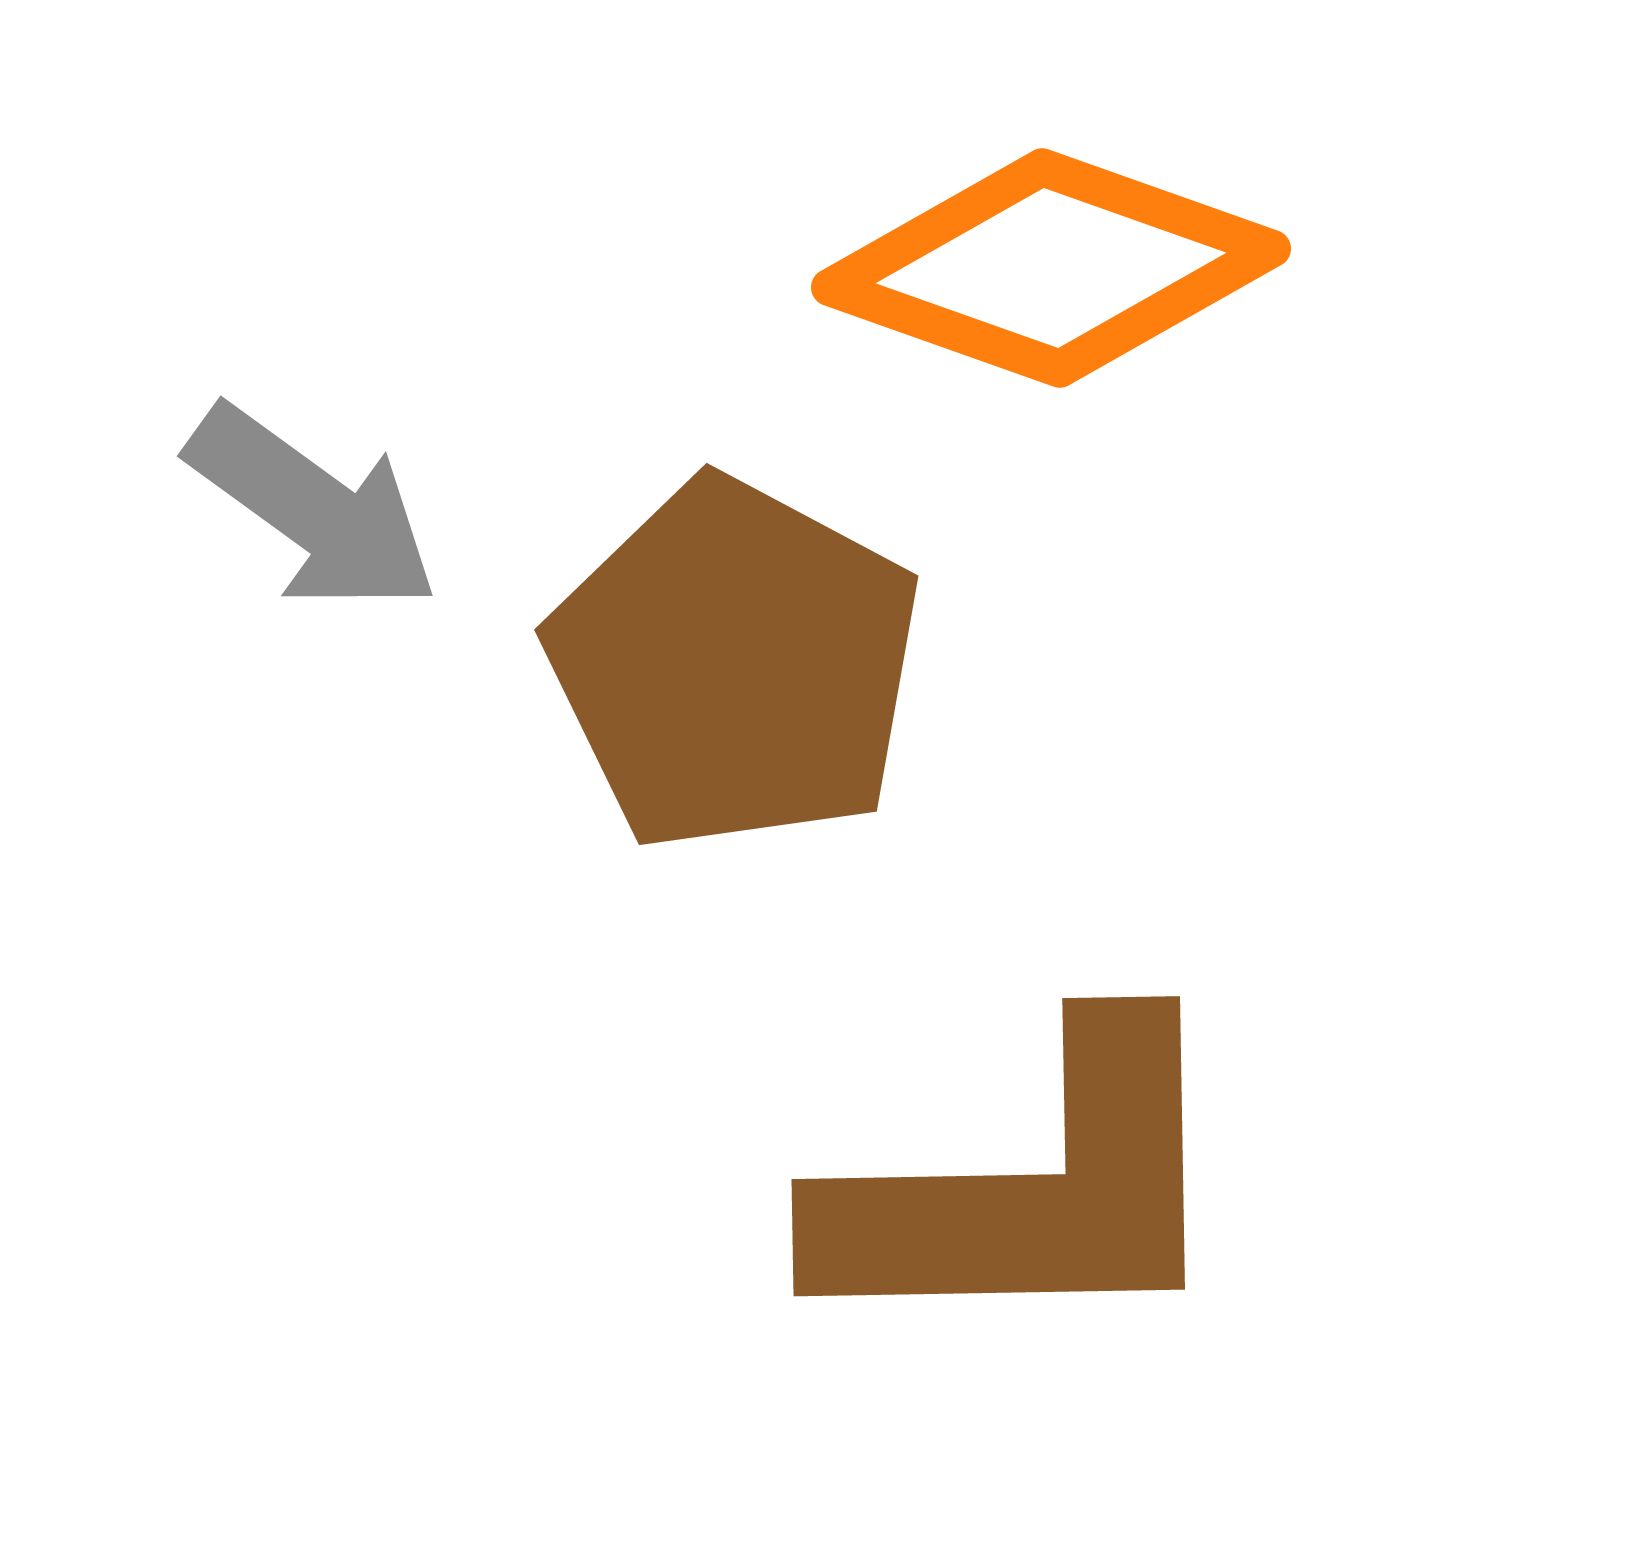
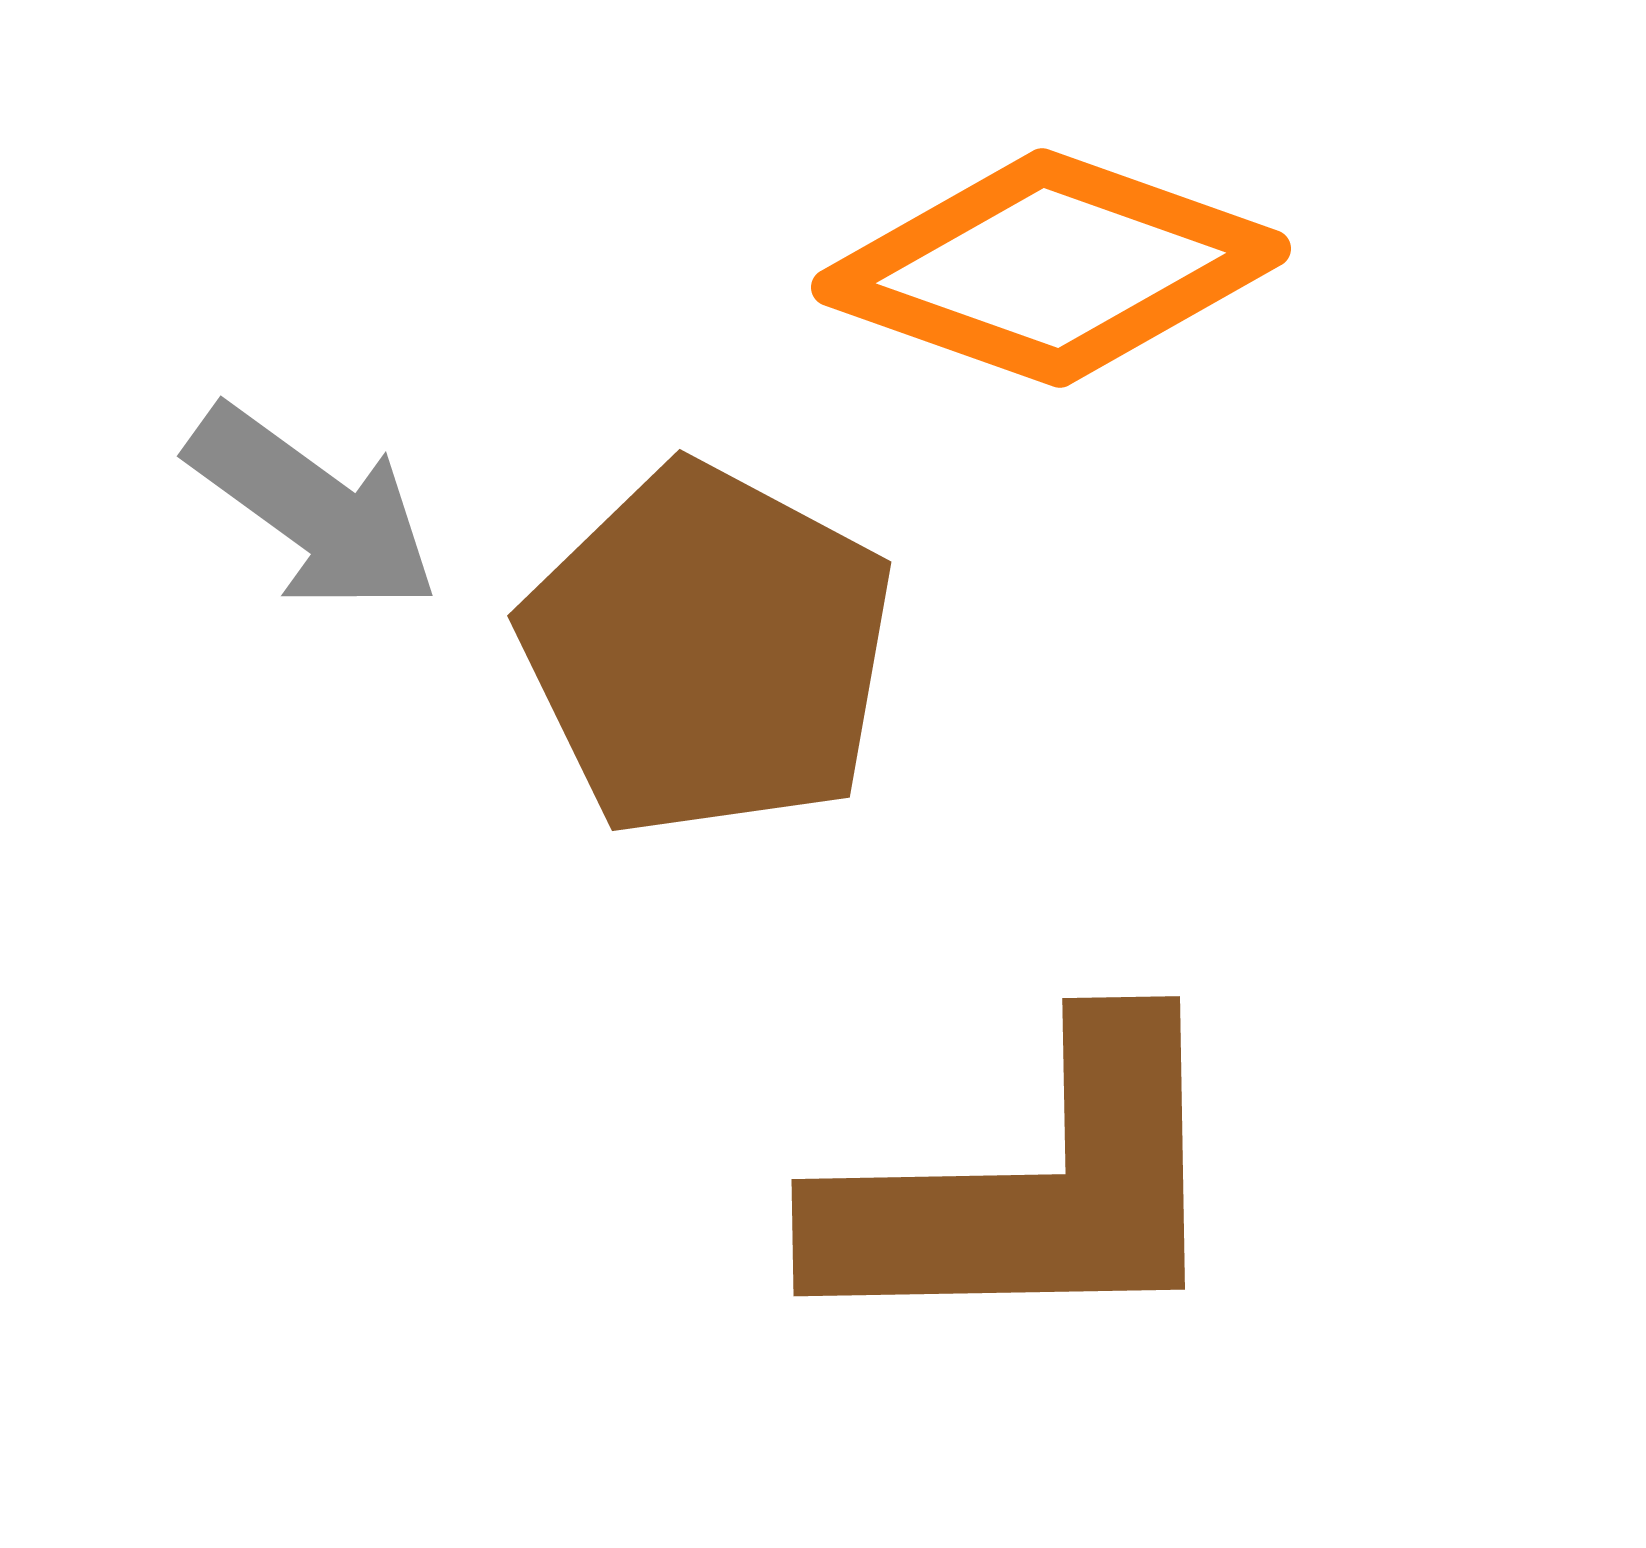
brown pentagon: moved 27 px left, 14 px up
